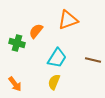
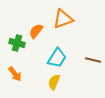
orange triangle: moved 5 px left, 1 px up
orange arrow: moved 10 px up
